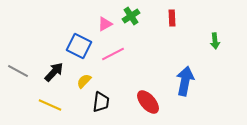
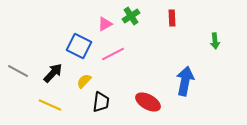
black arrow: moved 1 px left, 1 px down
red ellipse: rotated 20 degrees counterclockwise
